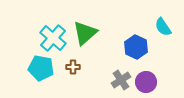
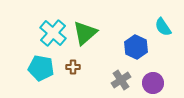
cyan cross: moved 5 px up
purple circle: moved 7 px right, 1 px down
